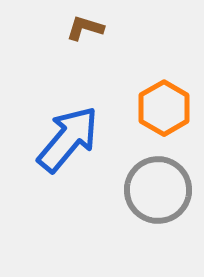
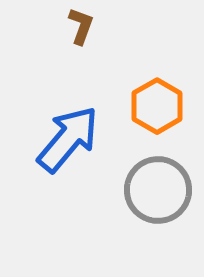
brown L-shape: moved 4 px left, 2 px up; rotated 93 degrees clockwise
orange hexagon: moved 7 px left, 2 px up
